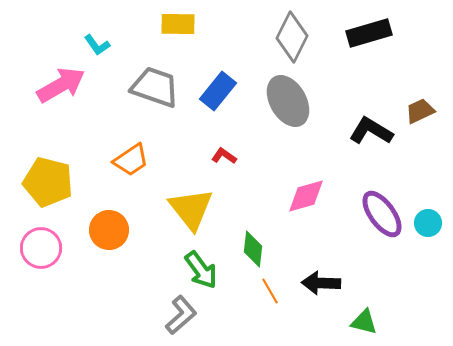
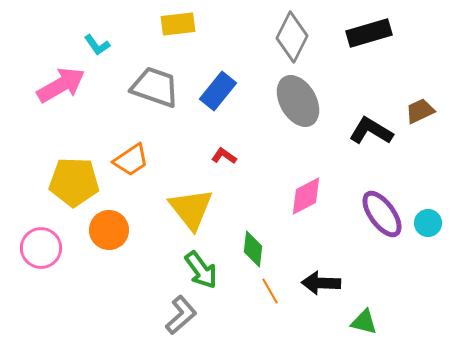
yellow rectangle: rotated 8 degrees counterclockwise
gray ellipse: moved 10 px right
yellow pentagon: moved 26 px right; rotated 12 degrees counterclockwise
pink diamond: rotated 12 degrees counterclockwise
